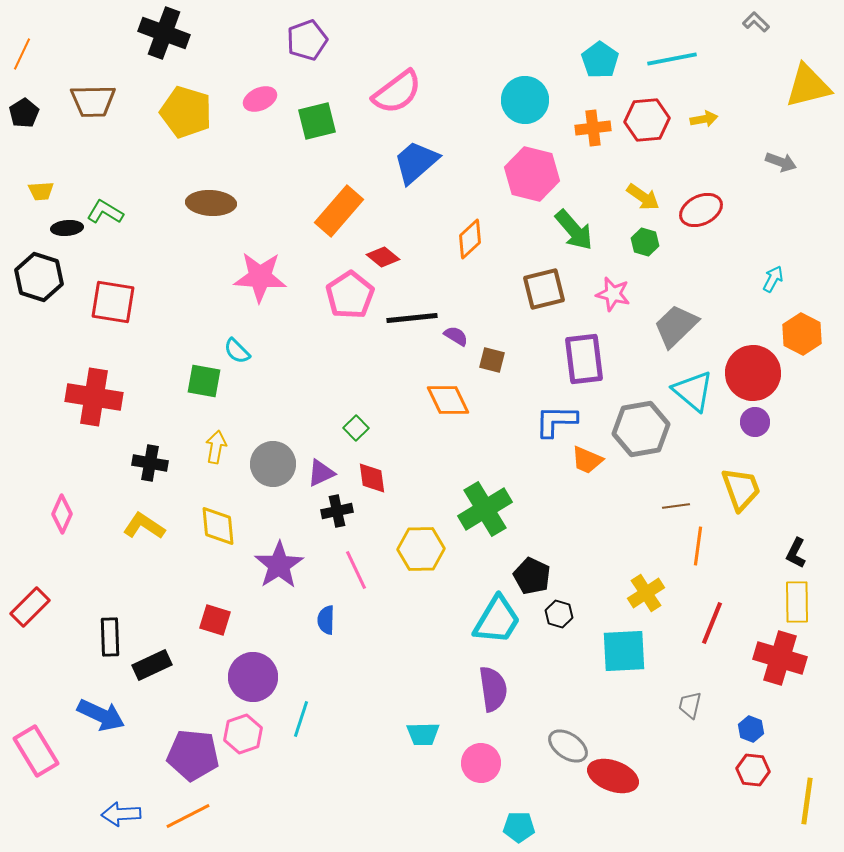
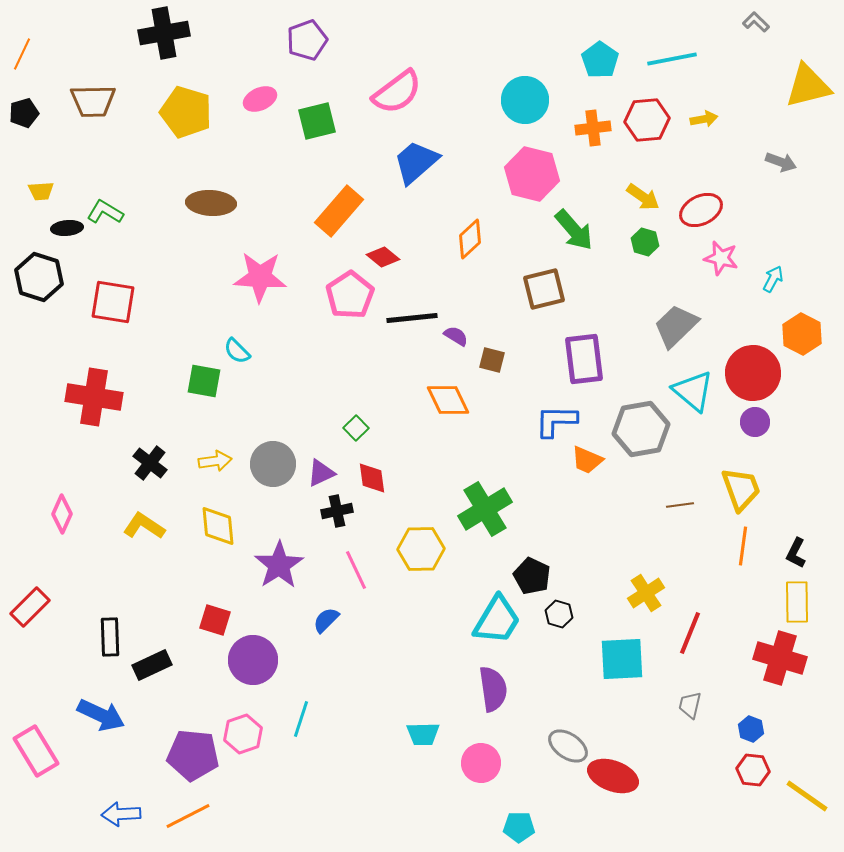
black cross at (164, 33): rotated 30 degrees counterclockwise
black pentagon at (24, 113): rotated 16 degrees clockwise
pink star at (613, 294): moved 108 px right, 36 px up
yellow arrow at (216, 447): moved 1 px left, 14 px down; rotated 72 degrees clockwise
black cross at (150, 463): rotated 28 degrees clockwise
brown line at (676, 506): moved 4 px right, 1 px up
orange line at (698, 546): moved 45 px right
blue semicircle at (326, 620): rotated 44 degrees clockwise
red line at (712, 623): moved 22 px left, 10 px down
cyan square at (624, 651): moved 2 px left, 8 px down
purple circle at (253, 677): moved 17 px up
yellow line at (807, 801): moved 5 px up; rotated 63 degrees counterclockwise
